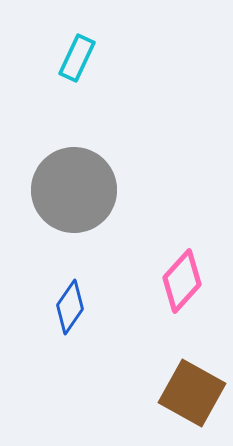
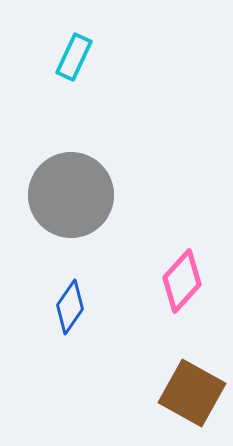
cyan rectangle: moved 3 px left, 1 px up
gray circle: moved 3 px left, 5 px down
